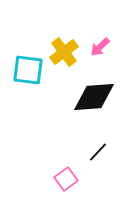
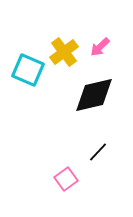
cyan square: rotated 16 degrees clockwise
black diamond: moved 2 px up; rotated 9 degrees counterclockwise
